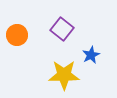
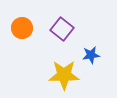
orange circle: moved 5 px right, 7 px up
blue star: rotated 18 degrees clockwise
